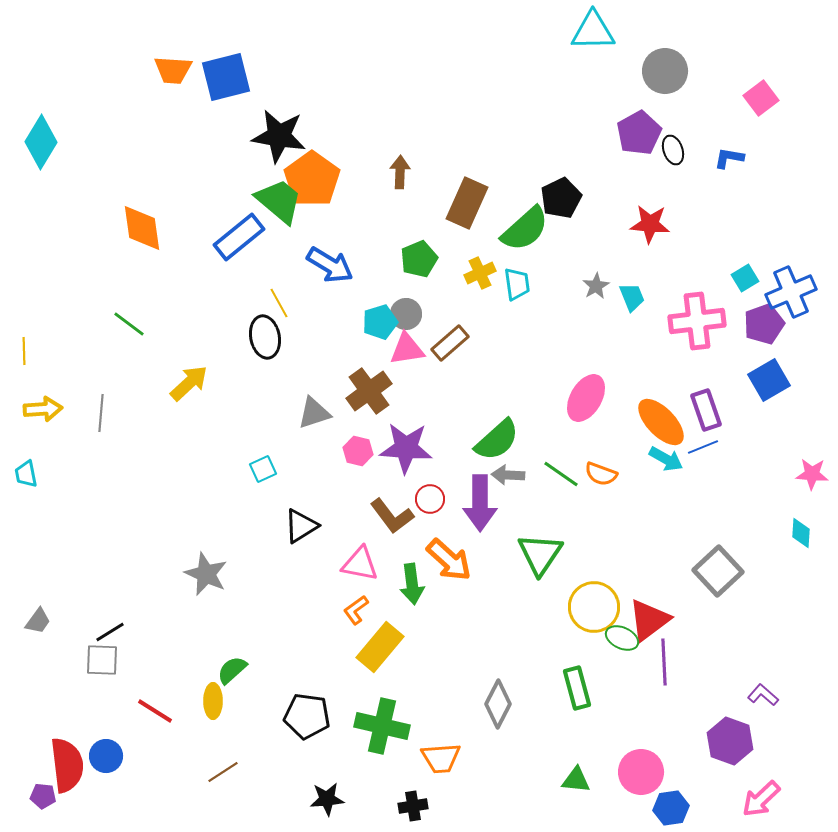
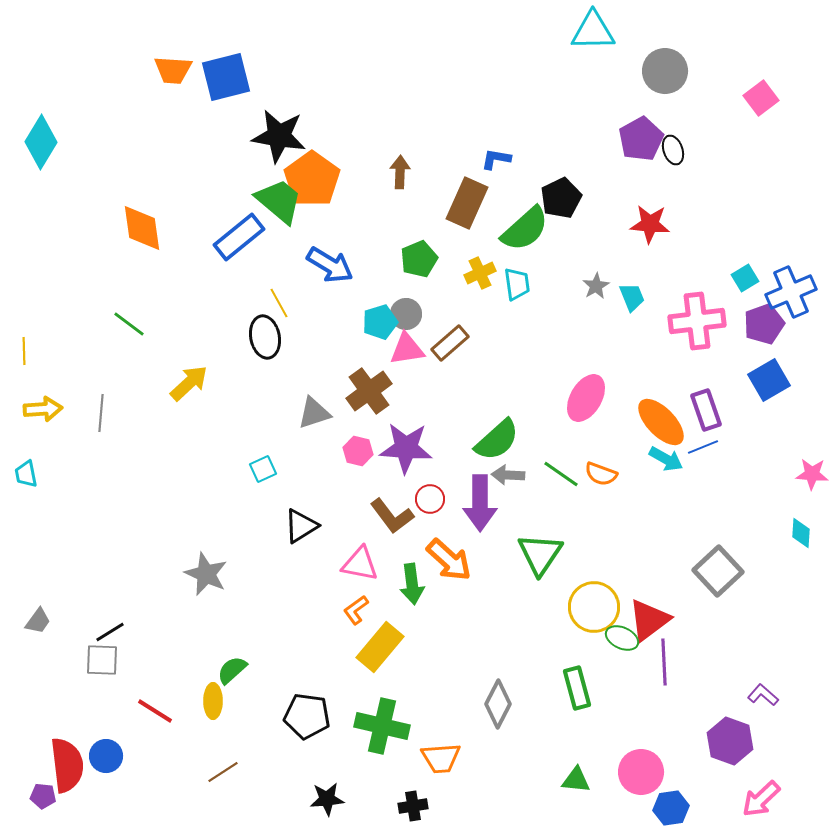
purple pentagon at (639, 133): moved 2 px right, 6 px down
blue L-shape at (729, 158): moved 233 px left, 1 px down
